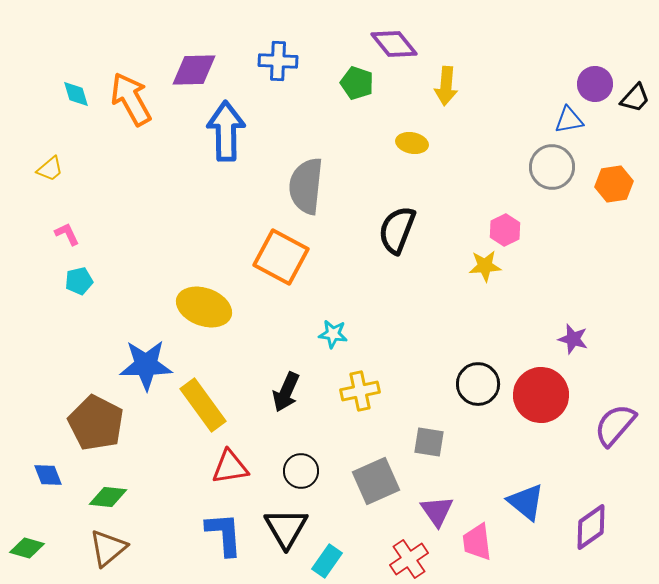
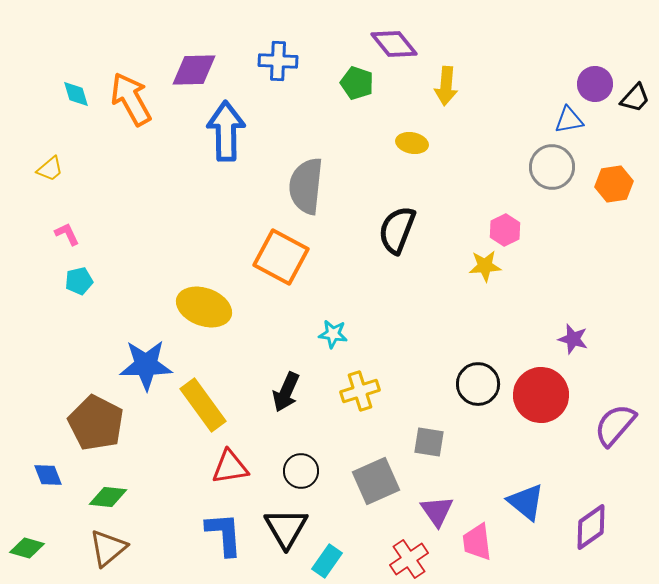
yellow cross at (360, 391): rotated 6 degrees counterclockwise
